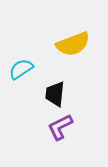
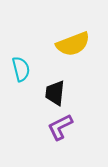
cyan semicircle: rotated 110 degrees clockwise
black trapezoid: moved 1 px up
